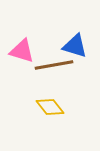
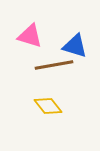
pink triangle: moved 8 px right, 15 px up
yellow diamond: moved 2 px left, 1 px up
